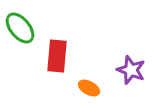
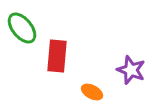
green ellipse: moved 2 px right
orange ellipse: moved 3 px right, 4 px down
